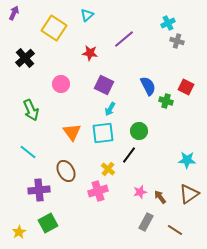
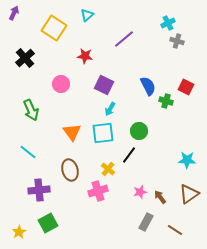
red star: moved 5 px left, 3 px down
brown ellipse: moved 4 px right, 1 px up; rotated 15 degrees clockwise
